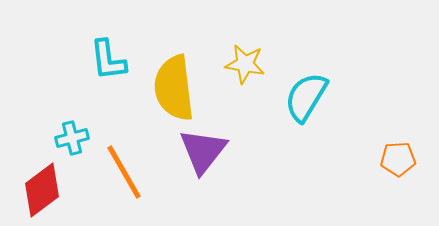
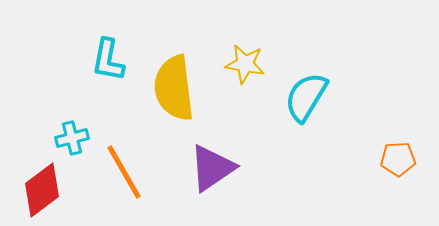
cyan L-shape: rotated 18 degrees clockwise
purple triangle: moved 9 px right, 17 px down; rotated 18 degrees clockwise
